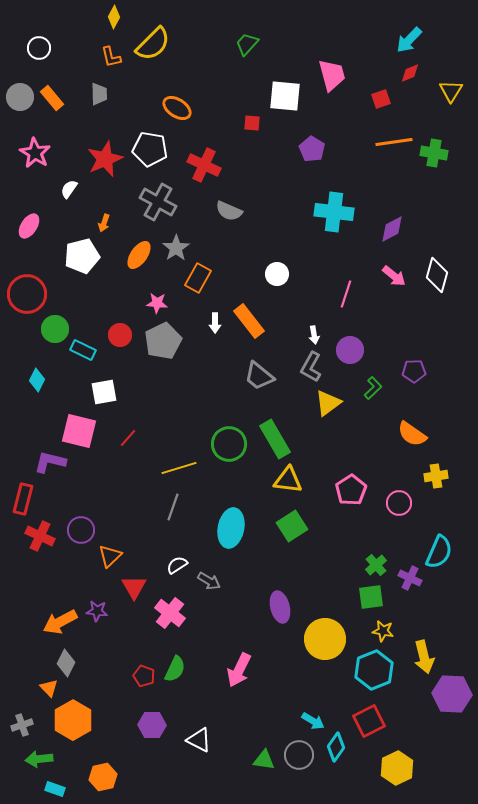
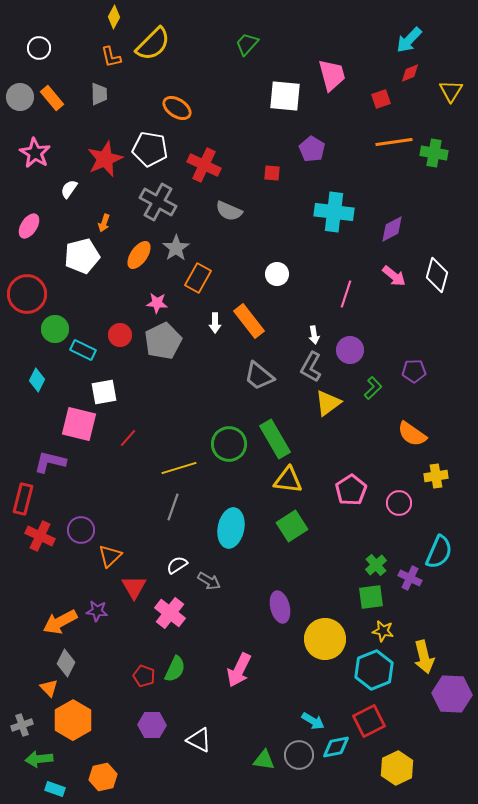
red square at (252, 123): moved 20 px right, 50 px down
pink square at (79, 431): moved 7 px up
cyan diamond at (336, 747): rotated 44 degrees clockwise
